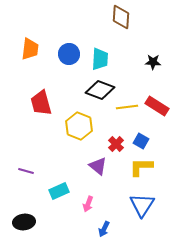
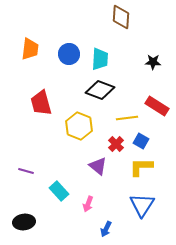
yellow line: moved 11 px down
cyan rectangle: rotated 72 degrees clockwise
blue arrow: moved 2 px right
